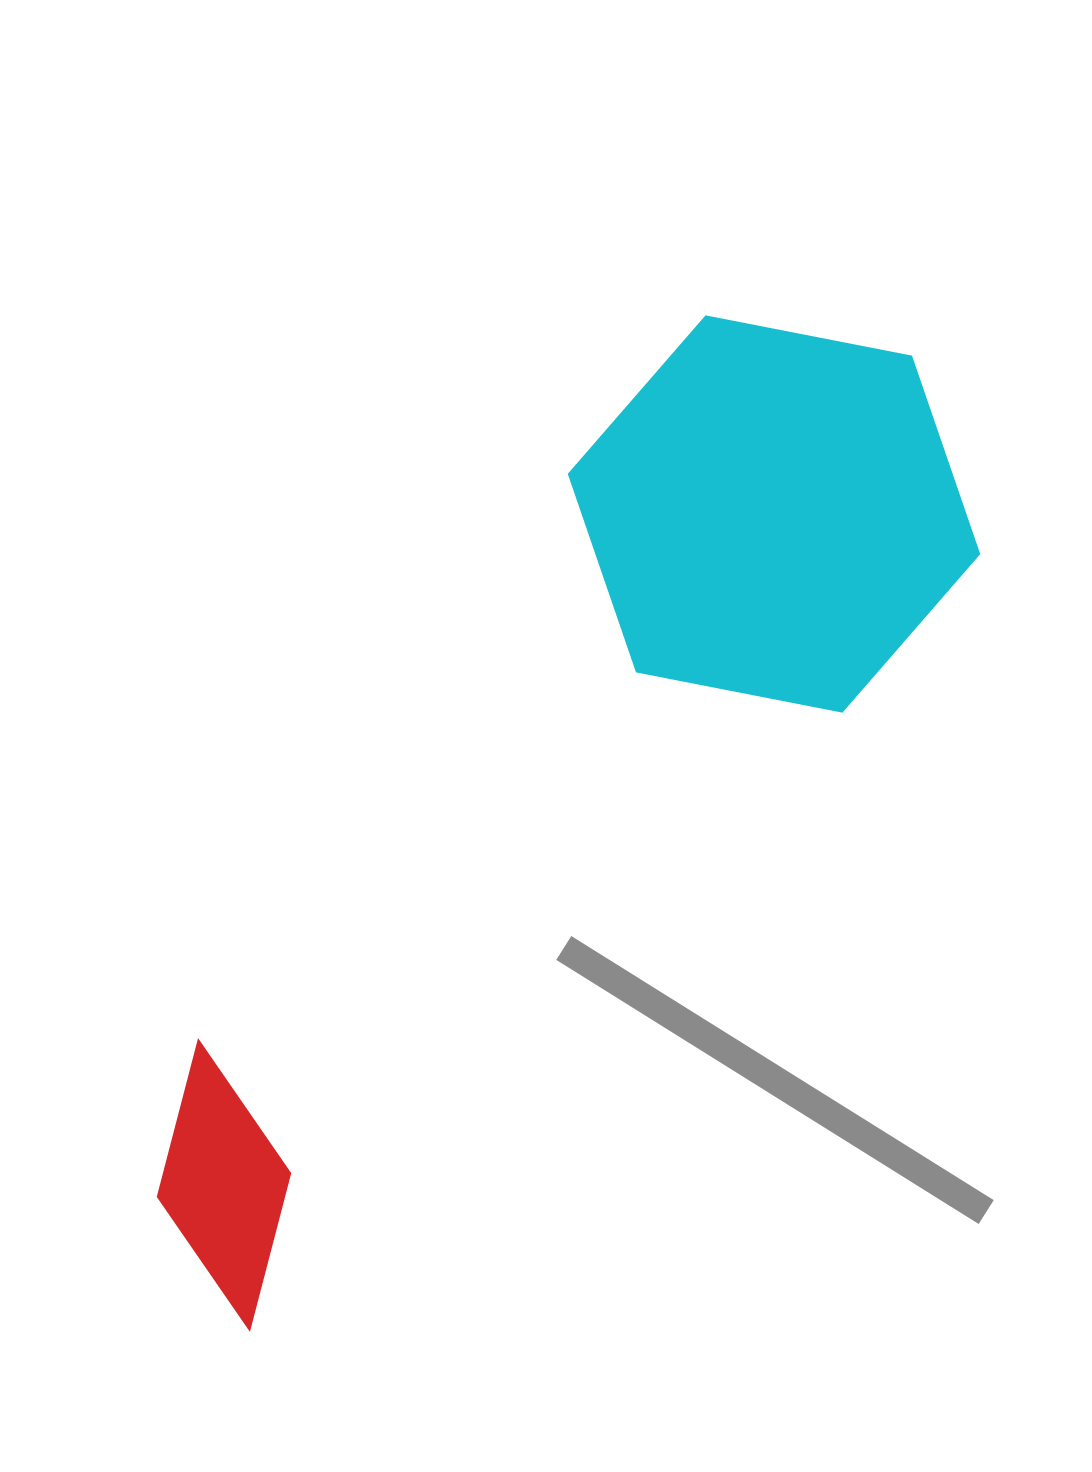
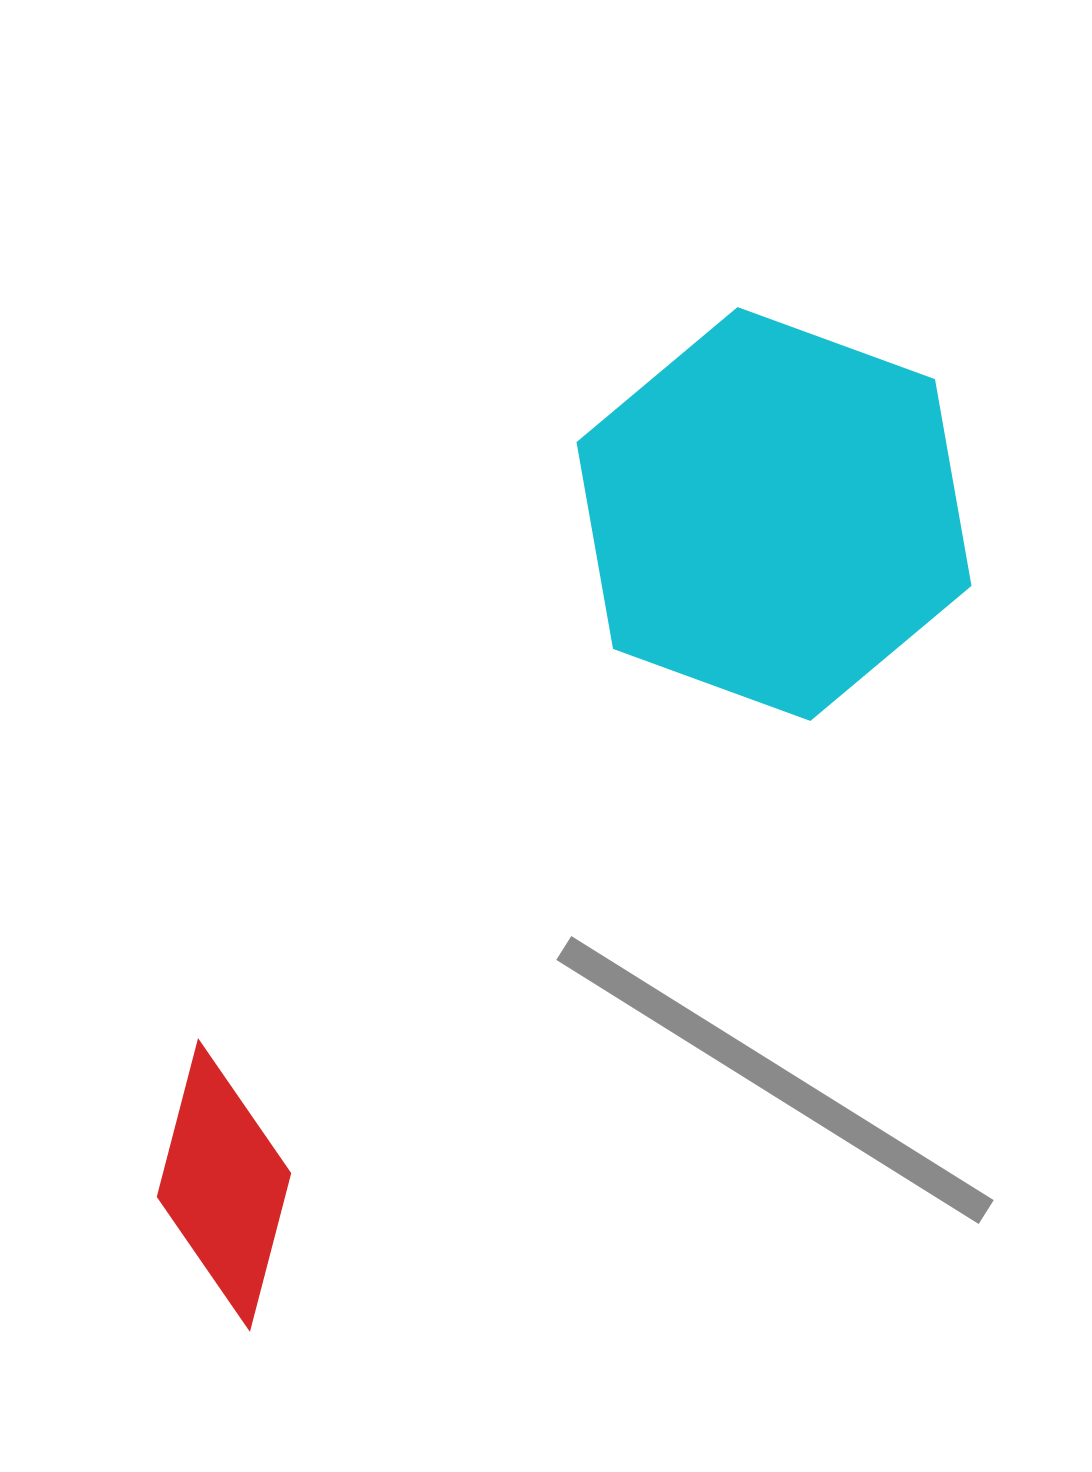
cyan hexagon: rotated 9 degrees clockwise
